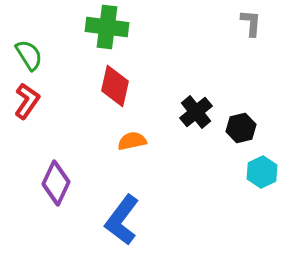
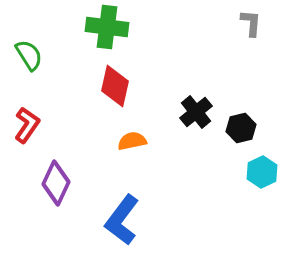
red L-shape: moved 24 px down
